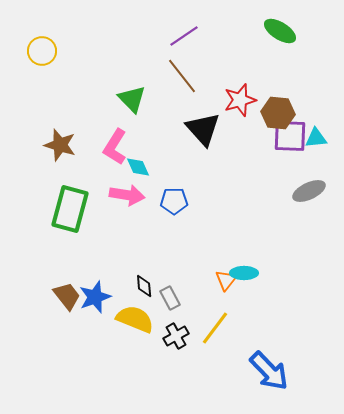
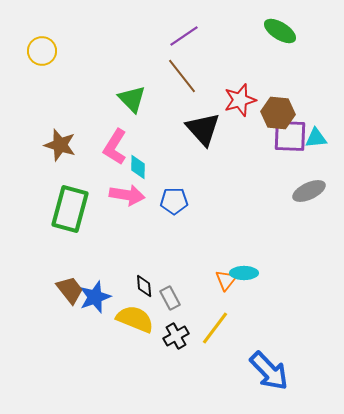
cyan diamond: rotated 25 degrees clockwise
brown trapezoid: moved 3 px right, 6 px up
